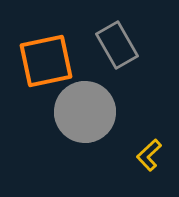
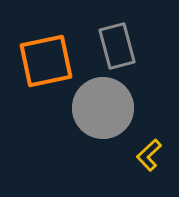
gray rectangle: moved 1 px down; rotated 15 degrees clockwise
gray circle: moved 18 px right, 4 px up
